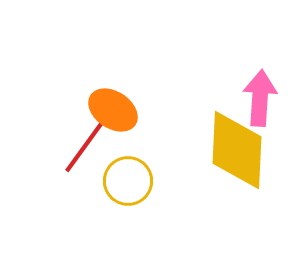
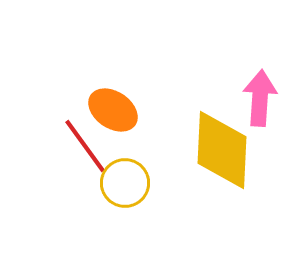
red line: rotated 72 degrees counterclockwise
yellow diamond: moved 15 px left
yellow circle: moved 3 px left, 2 px down
